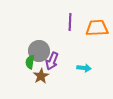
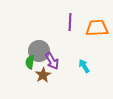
purple arrow: rotated 54 degrees counterclockwise
cyan arrow: moved 2 px up; rotated 128 degrees counterclockwise
brown star: moved 2 px right, 1 px up
